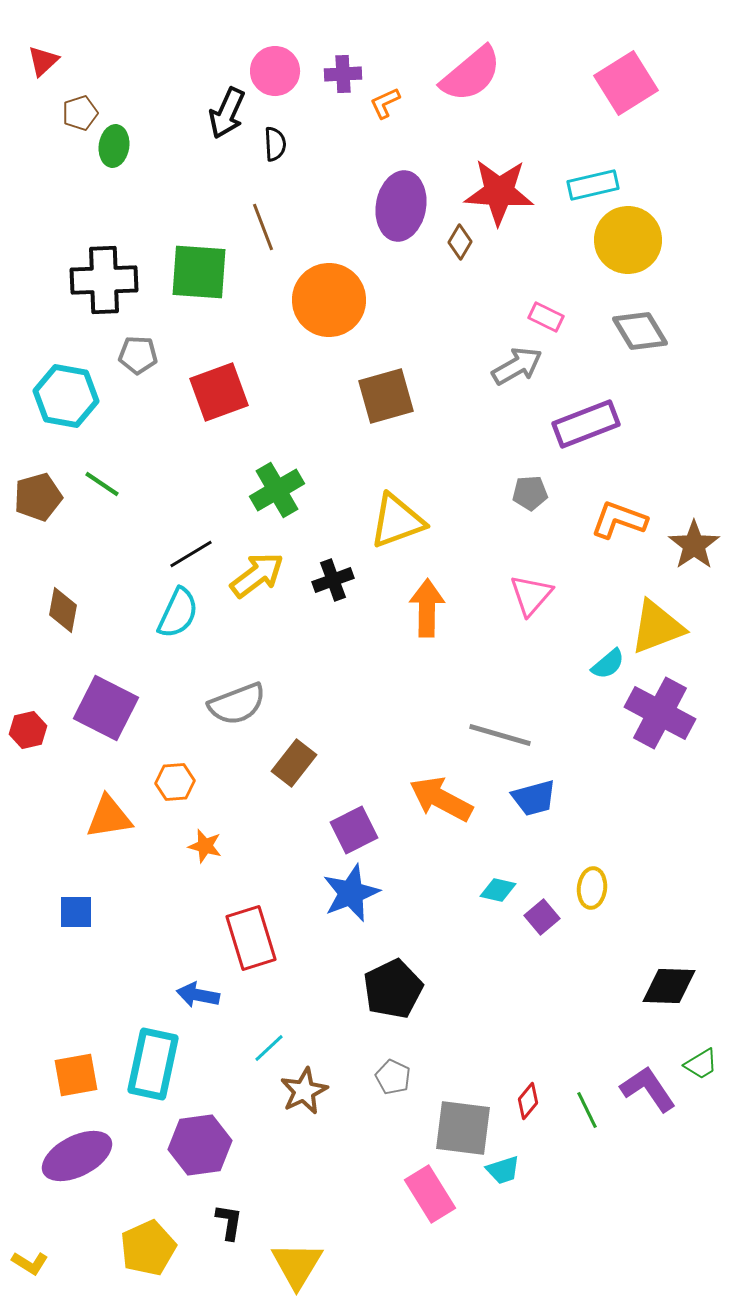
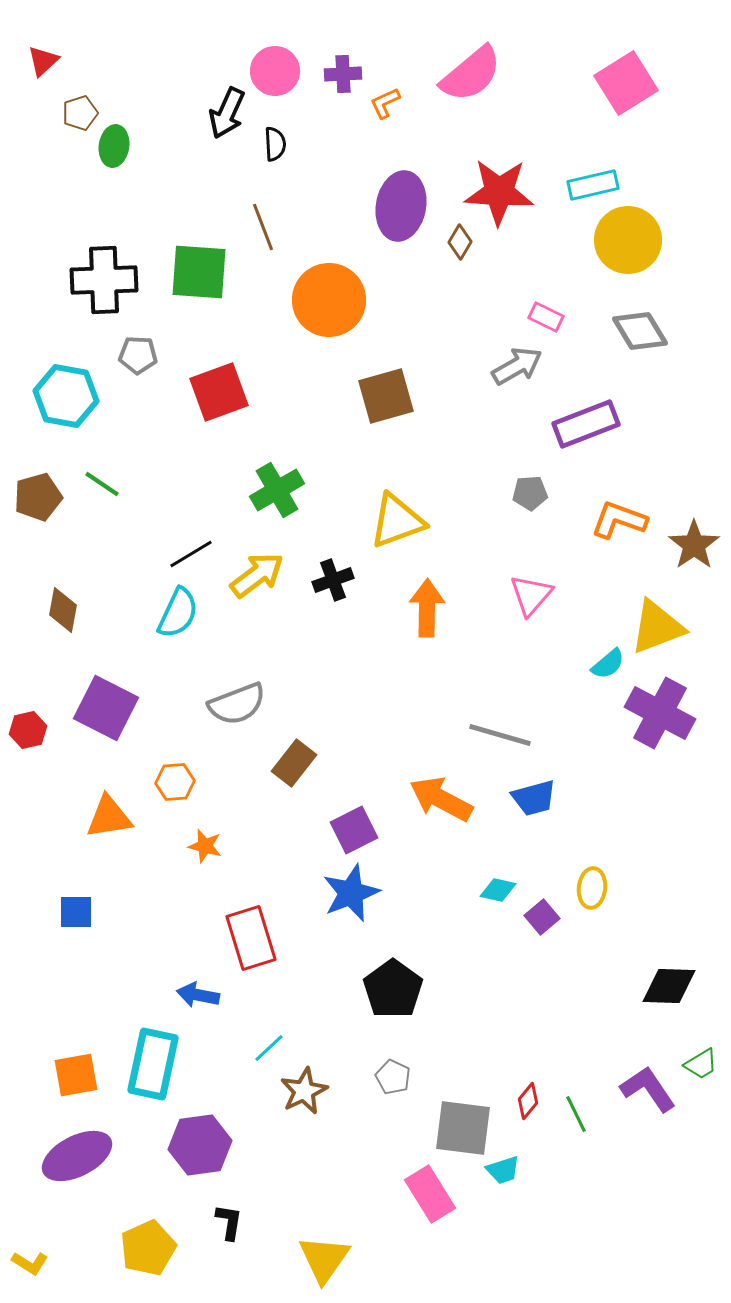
black pentagon at (393, 989): rotated 10 degrees counterclockwise
green line at (587, 1110): moved 11 px left, 4 px down
yellow triangle at (297, 1265): moved 27 px right, 6 px up; rotated 4 degrees clockwise
